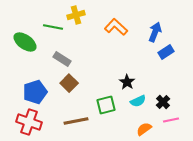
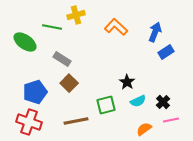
green line: moved 1 px left
